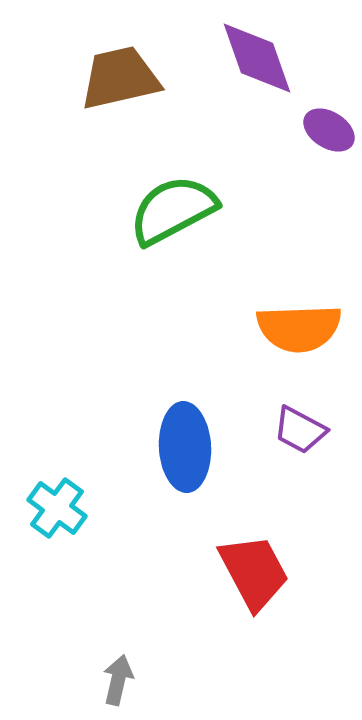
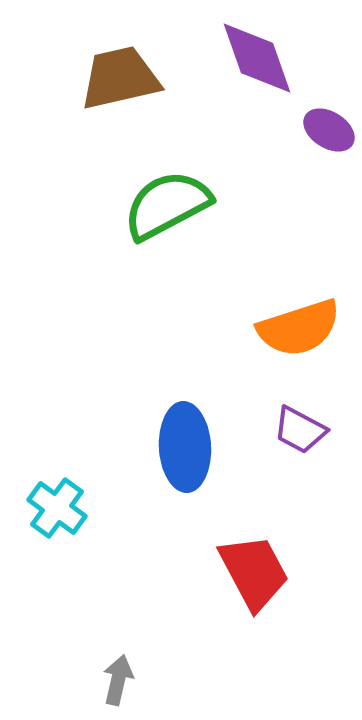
green semicircle: moved 6 px left, 5 px up
orange semicircle: rotated 16 degrees counterclockwise
